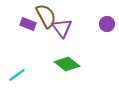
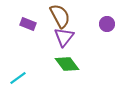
brown semicircle: moved 14 px right
purple triangle: moved 2 px right, 9 px down; rotated 15 degrees clockwise
green diamond: rotated 15 degrees clockwise
cyan line: moved 1 px right, 3 px down
